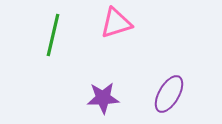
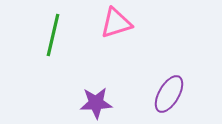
purple star: moved 7 px left, 5 px down
